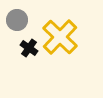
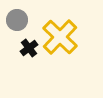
black cross: rotated 18 degrees clockwise
